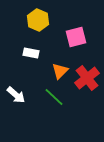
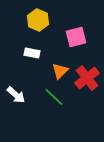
white rectangle: moved 1 px right
